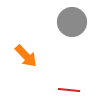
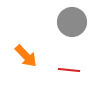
red line: moved 20 px up
